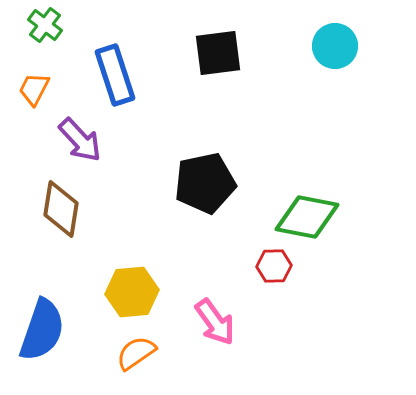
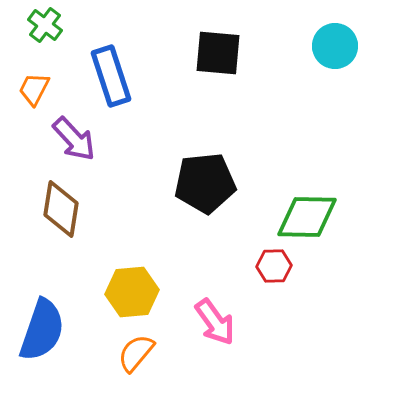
black square: rotated 12 degrees clockwise
blue rectangle: moved 4 px left, 1 px down
purple arrow: moved 6 px left, 1 px up
black pentagon: rotated 6 degrees clockwise
green diamond: rotated 10 degrees counterclockwise
orange semicircle: rotated 15 degrees counterclockwise
